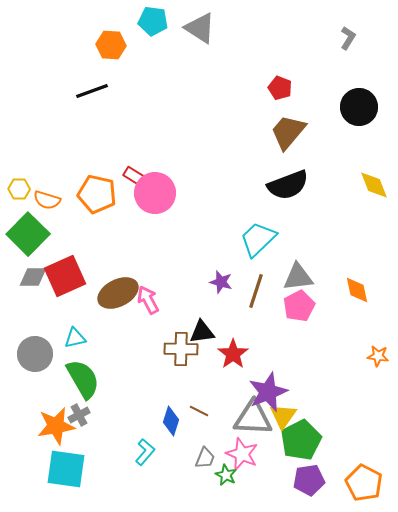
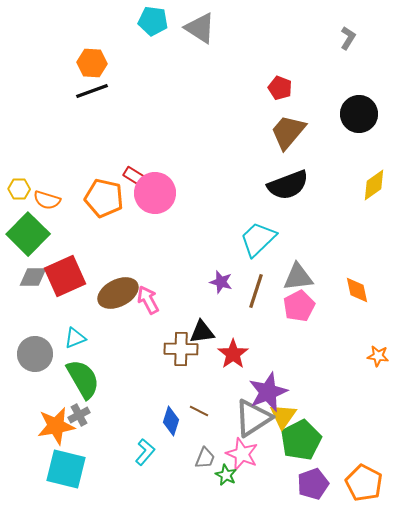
orange hexagon at (111, 45): moved 19 px left, 18 px down
black circle at (359, 107): moved 7 px down
yellow diamond at (374, 185): rotated 76 degrees clockwise
orange pentagon at (97, 194): moved 7 px right, 4 px down
cyan triangle at (75, 338): rotated 10 degrees counterclockwise
gray triangle at (253, 418): rotated 36 degrees counterclockwise
cyan square at (66, 469): rotated 6 degrees clockwise
purple pentagon at (309, 480): moved 4 px right, 4 px down; rotated 12 degrees counterclockwise
